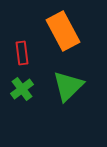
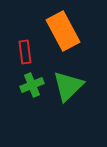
red rectangle: moved 3 px right, 1 px up
green cross: moved 10 px right, 4 px up; rotated 15 degrees clockwise
